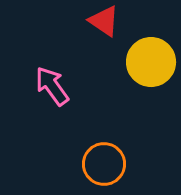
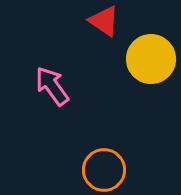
yellow circle: moved 3 px up
orange circle: moved 6 px down
